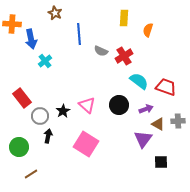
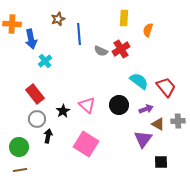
brown star: moved 3 px right, 6 px down; rotated 24 degrees clockwise
red cross: moved 3 px left, 7 px up
red trapezoid: rotated 30 degrees clockwise
red rectangle: moved 13 px right, 4 px up
gray circle: moved 3 px left, 3 px down
brown line: moved 11 px left, 4 px up; rotated 24 degrees clockwise
